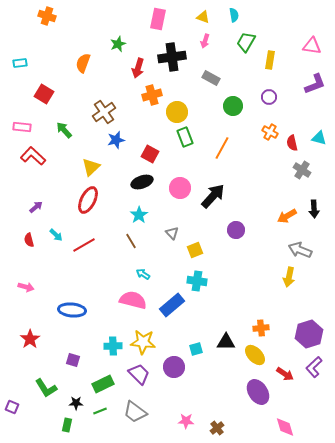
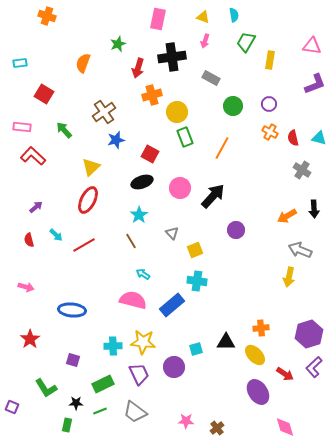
purple circle at (269, 97): moved 7 px down
red semicircle at (292, 143): moved 1 px right, 5 px up
purple trapezoid at (139, 374): rotated 20 degrees clockwise
